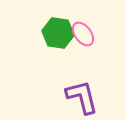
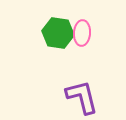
pink ellipse: moved 1 px left, 1 px up; rotated 40 degrees clockwise
